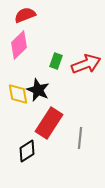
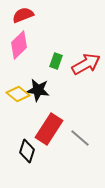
red semicircle: moved 2 px left
red arrow: rotated 8 degrees counterclockwise
black star: rotated 15 degrees counterclockwise
yellow diamond: rotated 40 degrees counterclockwise
red rectangle: moved 6 px down
gray line: rotated 55 degrees counterclockwise
black diamond: rotated 40 degrees counterclockwise
